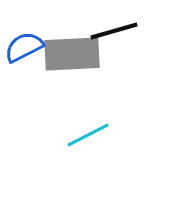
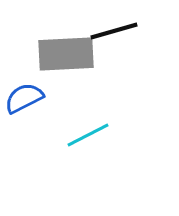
blue semicircle: moved 51 px down
gray rectangle: moved 6 px left
